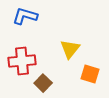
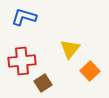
blue L-shape: moved 1 px left, 1 px down
orange square: moved 3 px up; rotated 30 degrees clockwise
brown square: rotated 12 degrees clockwise
